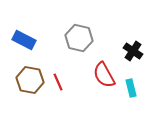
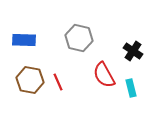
blue rectangle: rotated 25 degrees counterclockwise
